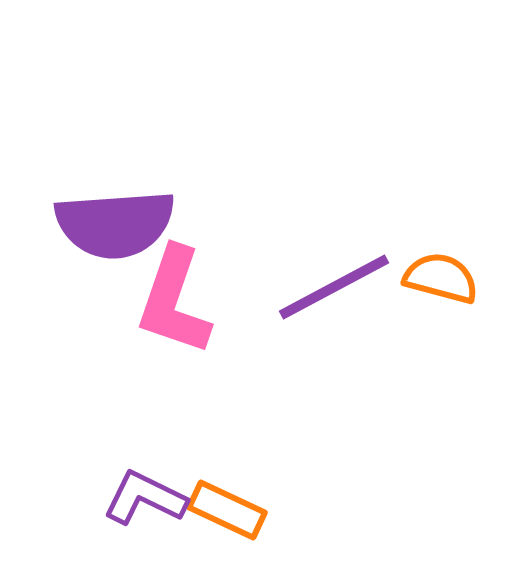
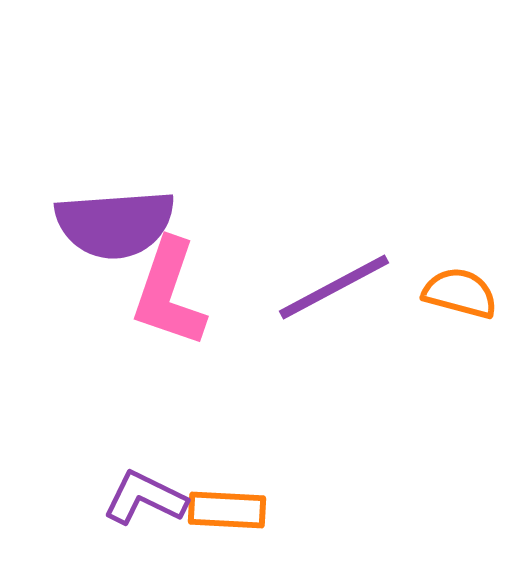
orange semicircle: moved 19 px right, 15 px down
pink L-shape: moved 5 px left, 8 px up
orange rectangle: rotated 22 degrees counterclockwise
